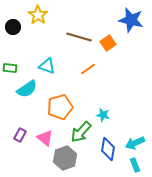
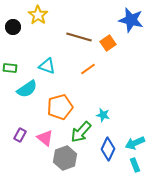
blue diamond: rotated 15 degrees clockwise
